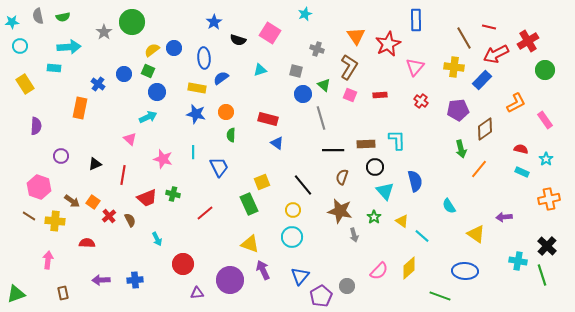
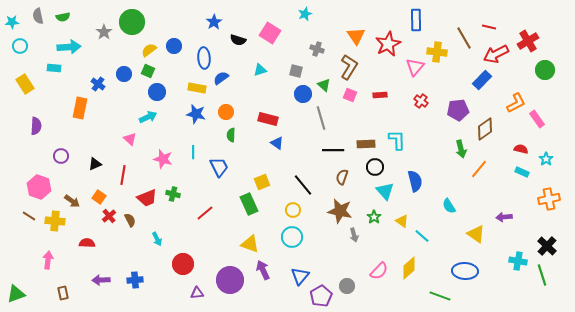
blue circle at (174, 48): moved 2 px up
yellow semicircle at (152, 50): moved 3 px left
yellow cross at (454, 67): moved 17 px left, 15 px up
pink rectangle at (545, 120): moved 8 px left, 1 px up
orange square at (93, 202): moved 6 px right, 5 px up
